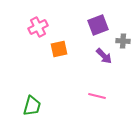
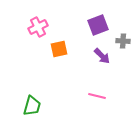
purple arrow: moved 2 px left
